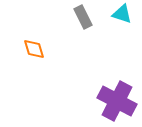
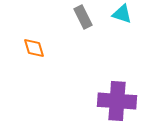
orange diamond: moved 1 px up
purple cross: rotated 24 degrees counterclockwise
